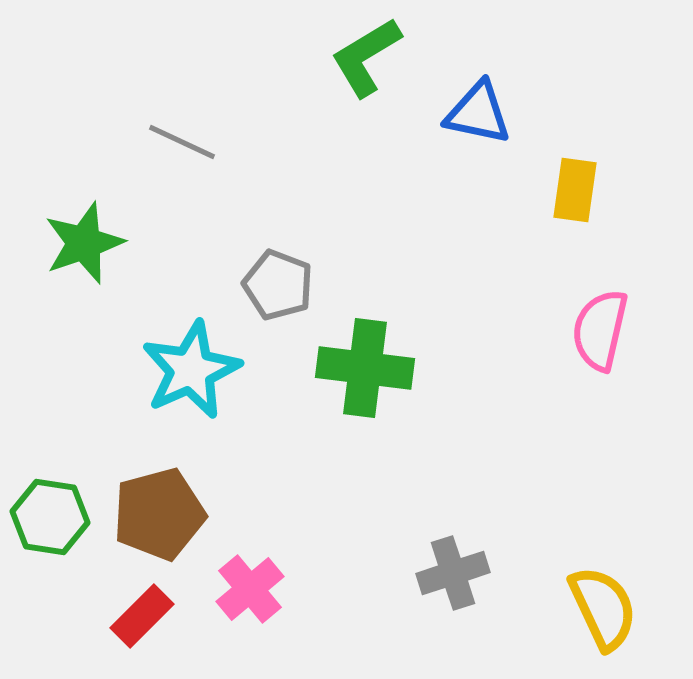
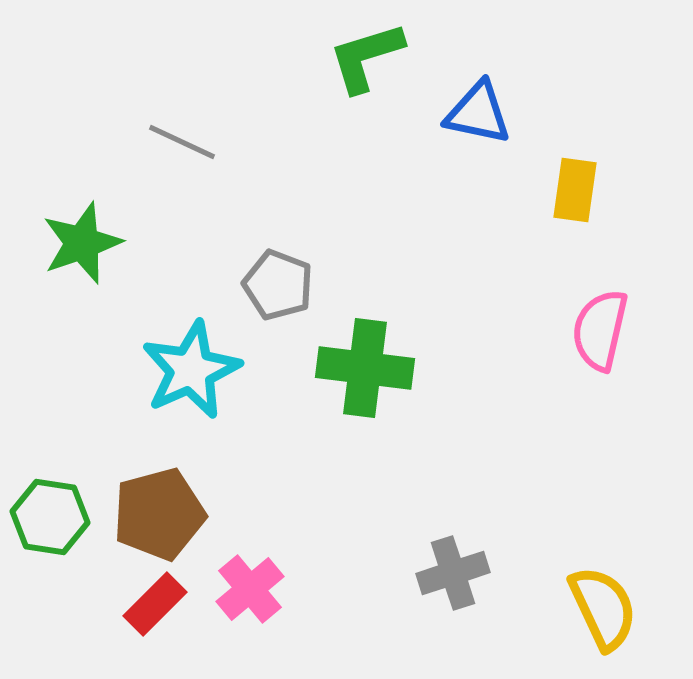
green L-shape: rotated 14 degrees clockwise
green star: moved 2 px left
red rectangle: moved 13 px right, 12 px up
